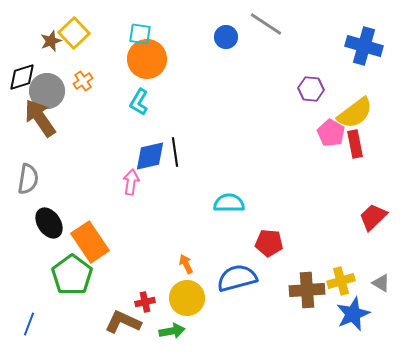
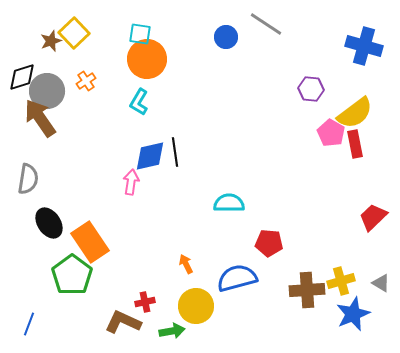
orange cross: moved 3 px right
yellow circle: moved 9 px right, 8 px down
